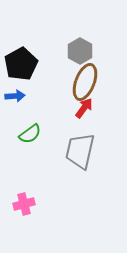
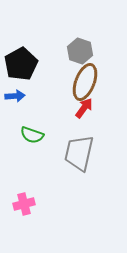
gray hexagon: rotated 10 degrees counterclockwise
green semicircle: moved 2 px right, 1 px down; rotated 55 degrees clockwise
gray trapezoid: moved 1 px left, 2 px down
